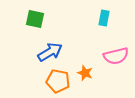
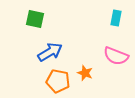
cyan rectangle: moved 12 px right
pink semicircle: rotated 35 degrees clockwise
